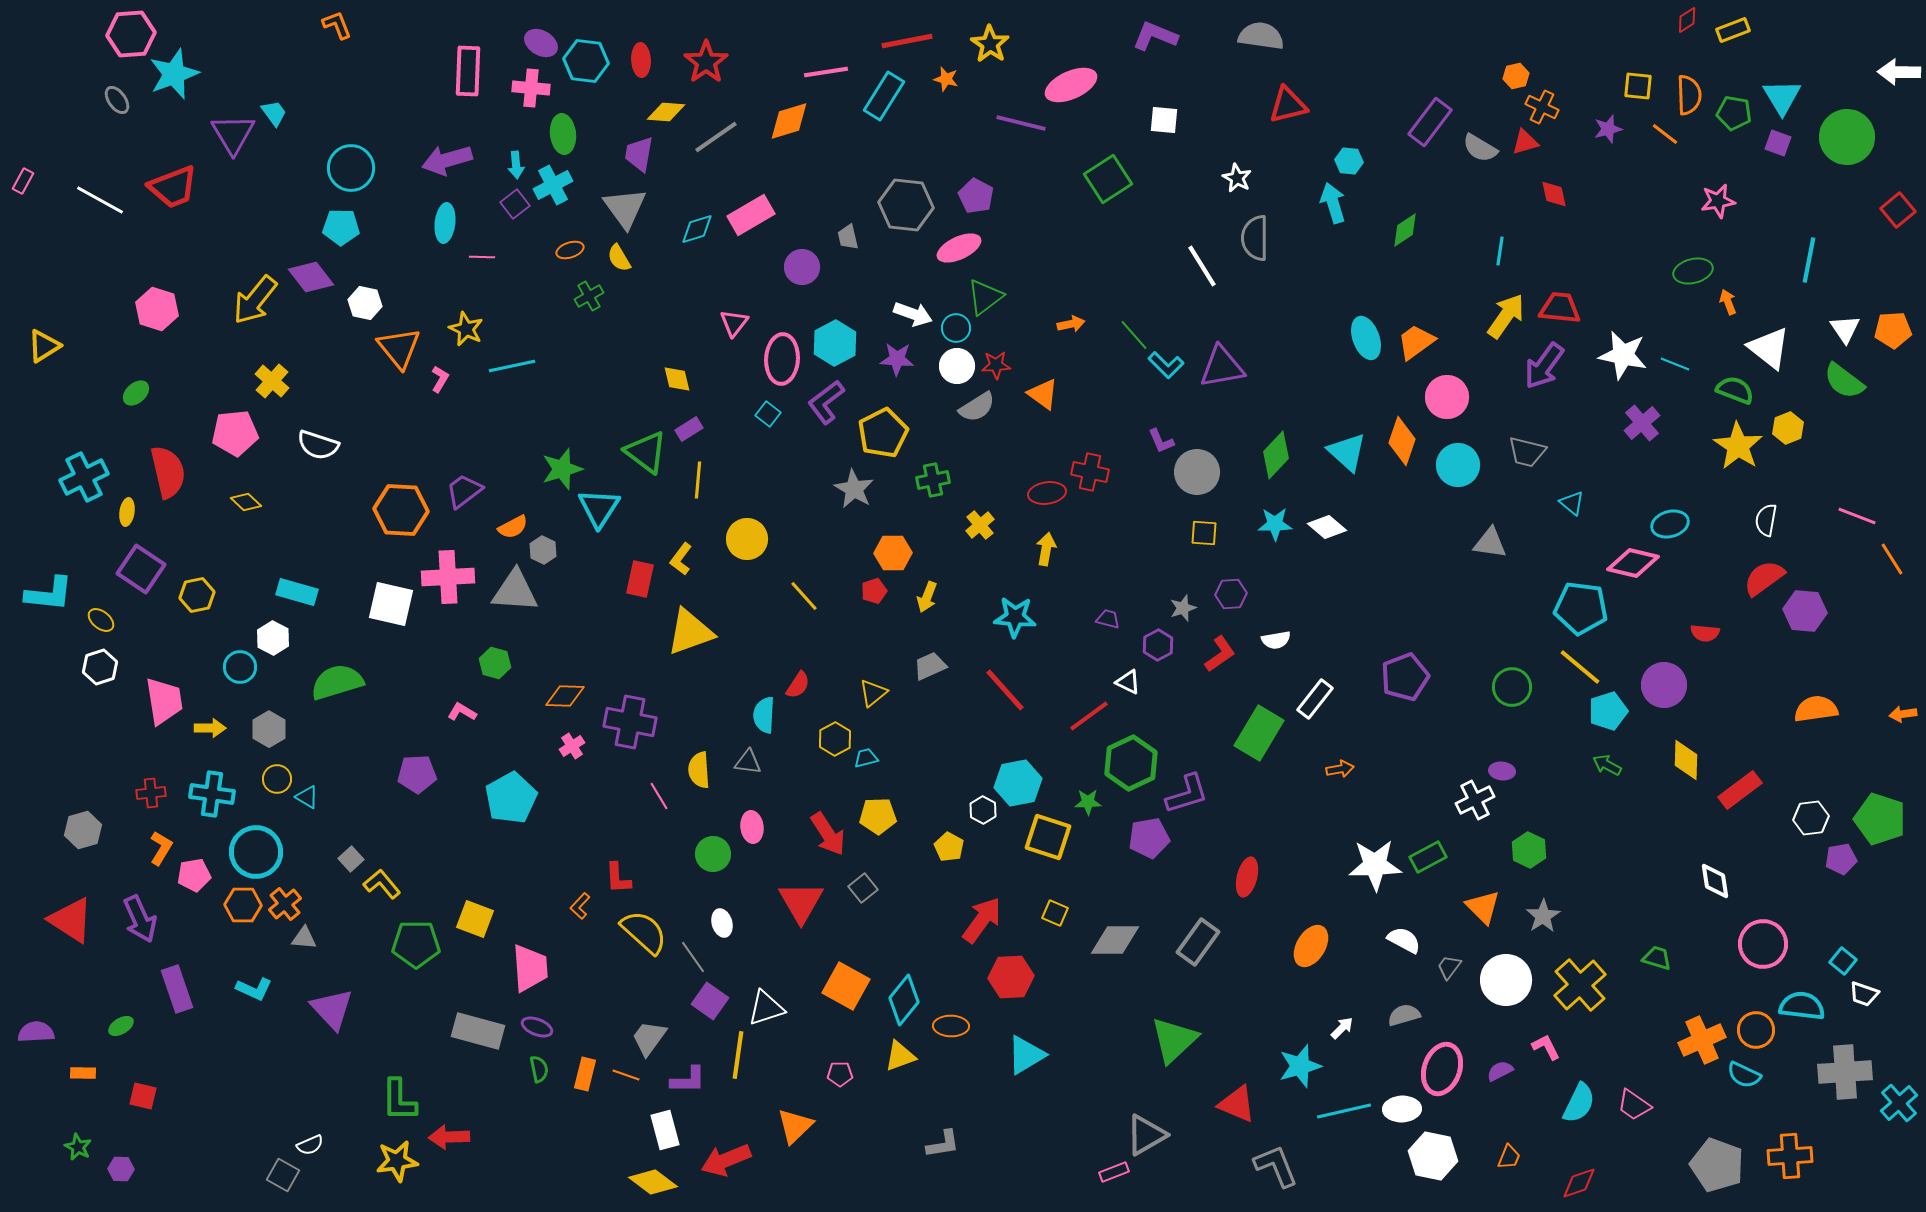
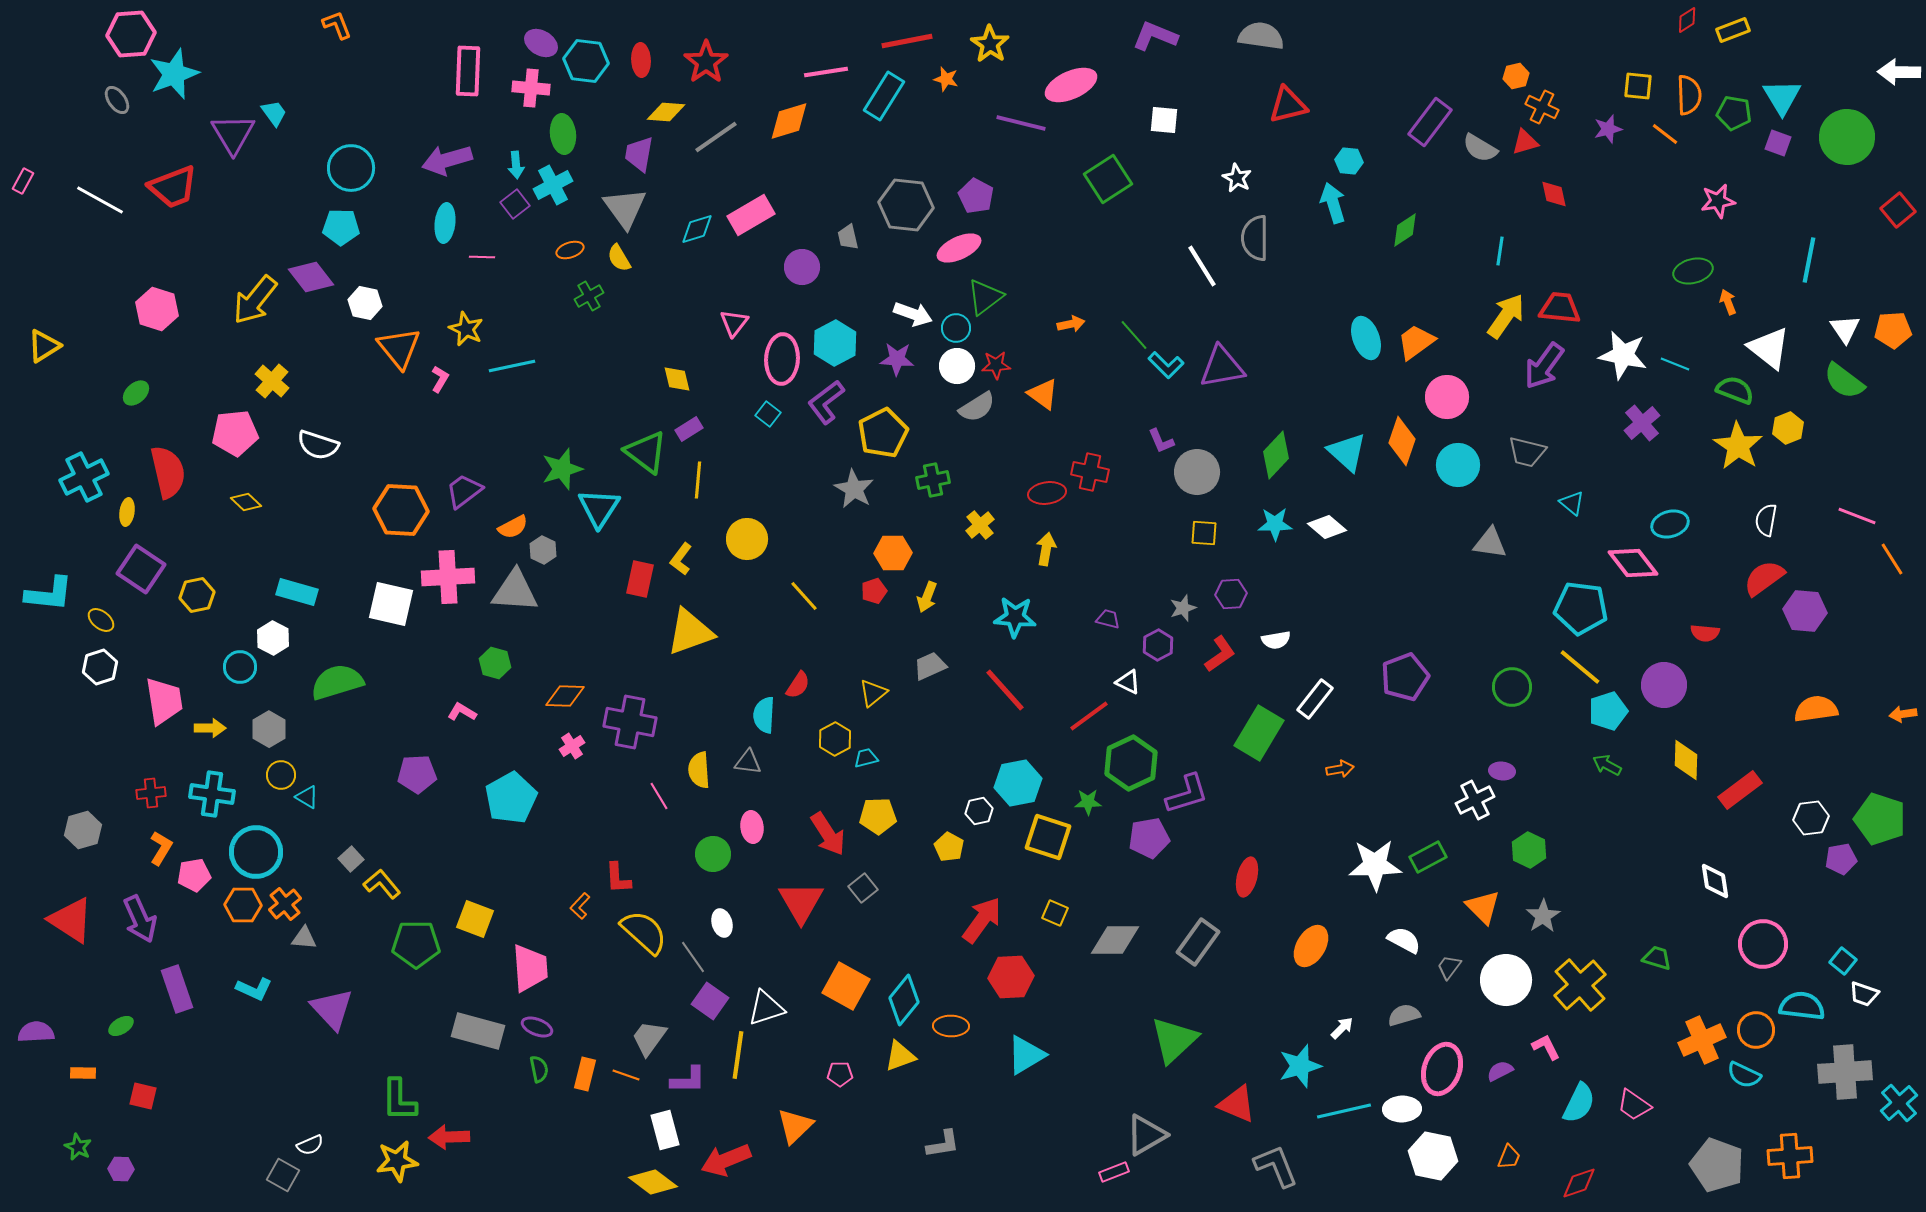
pink diamond at (1633, 563): rotated 39 degrees clockwise
yellow circle at (277, 779): moved 4 px right, 4 px up
white hexagon at (983, 810): moved 4 px left, 1 px down; rotated 20 degrees clockwise
